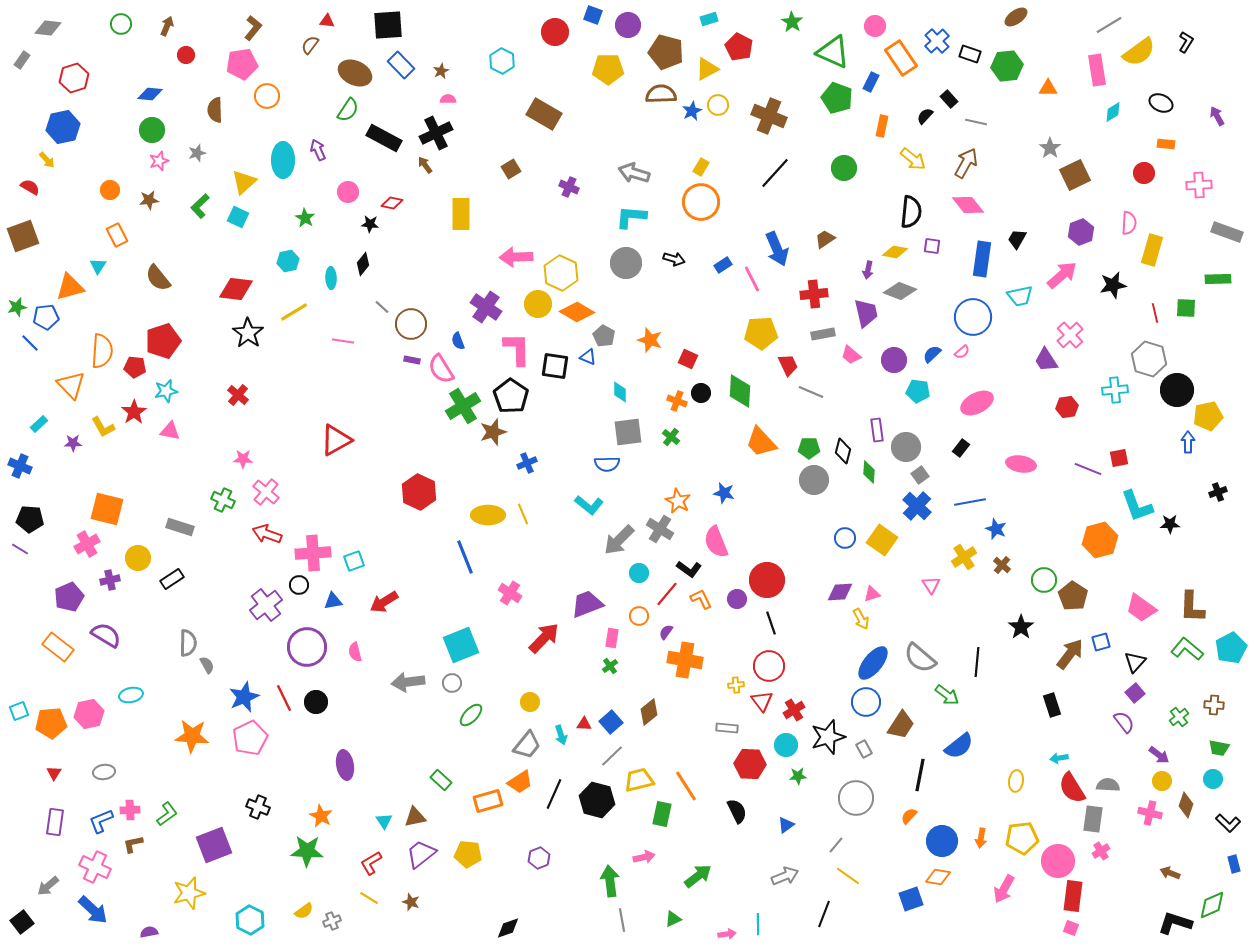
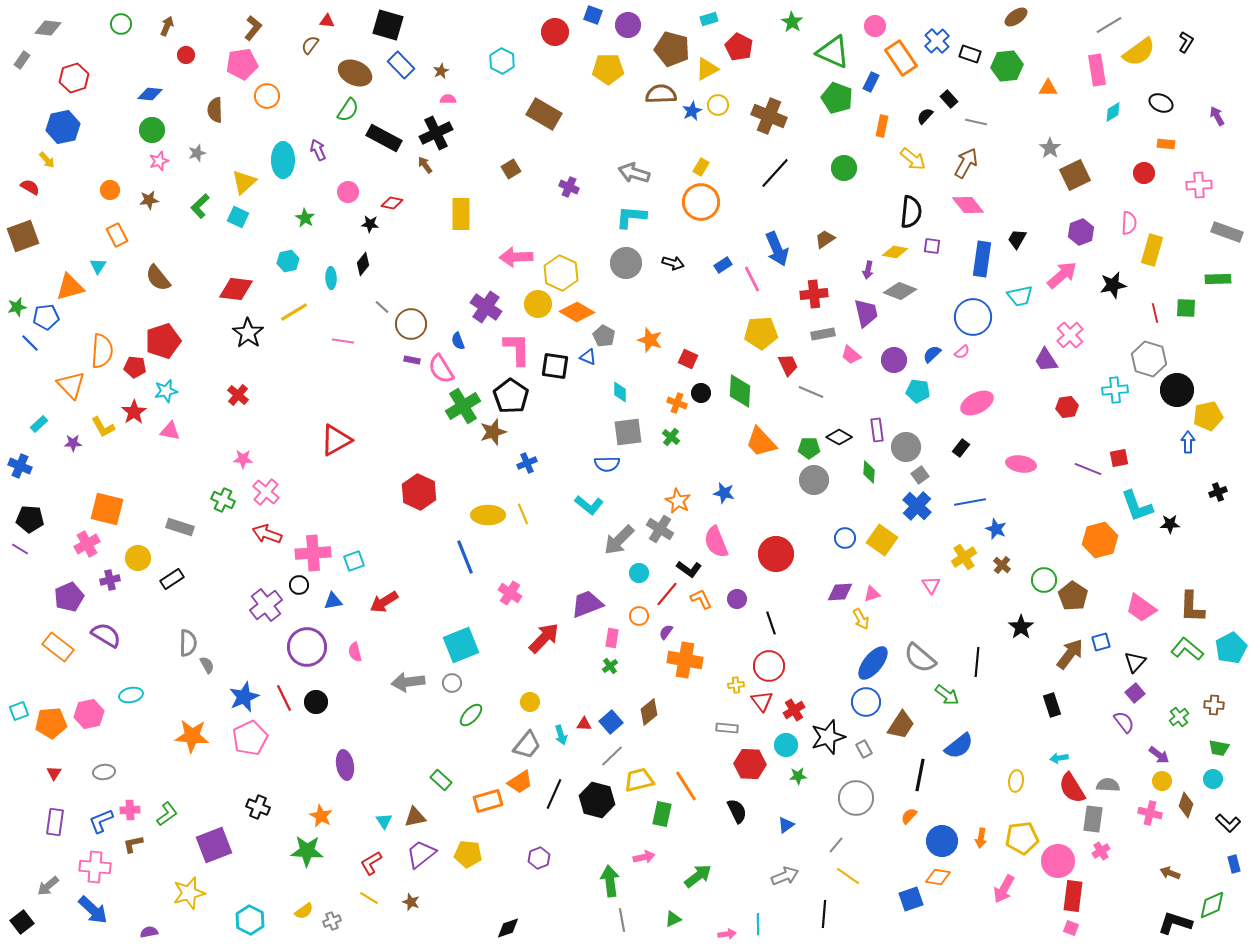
black square at (388, 25): rotated 20 degrees clockwise
brown pentagon at (666, 52): moved 6 px right, 3 px up
black arrow at (674, 259): moved 1 px left, 4 px down
orange cross at (677, 401): moved 2 px down
black diamond at (843, 451): moved 4 px left, 14 px up; rotated 75 degrees counterclockwise
red circle at (767, 580): moved 9 px right, 26 px up
pink cross at (95, 867): rotated 20 degrees counterclockwise
black line at (824, 914): rotated 16 degrees counterclockwise
